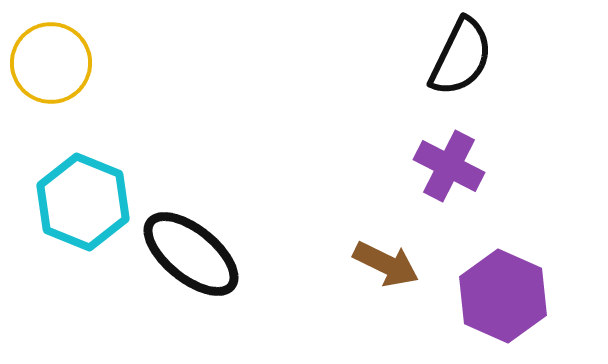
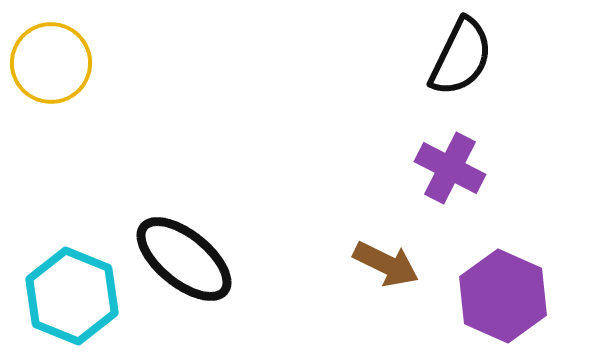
purple cross: moved 1 px right, 2 px down
cyan hexagon: moved 11 px left, 94 px down
black ellipse: moved 7 px left, 5 px down
